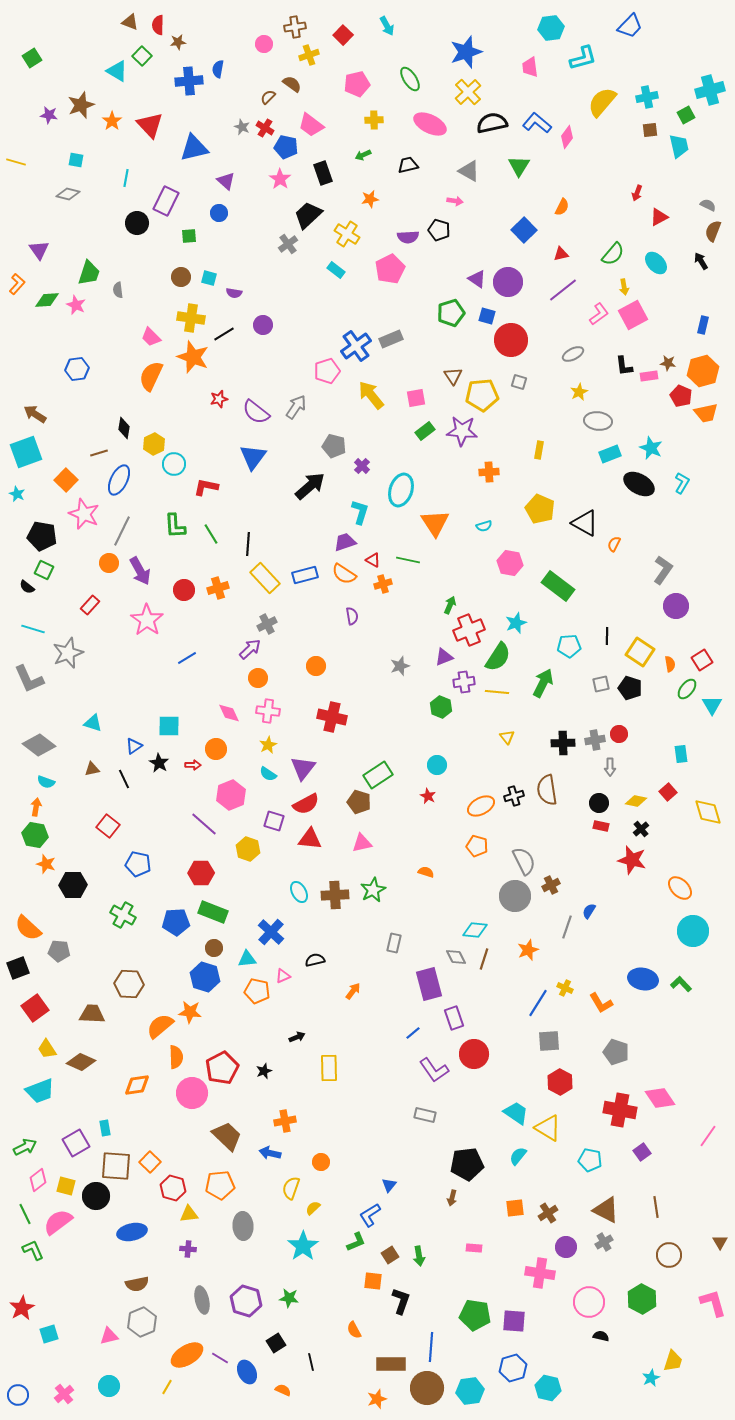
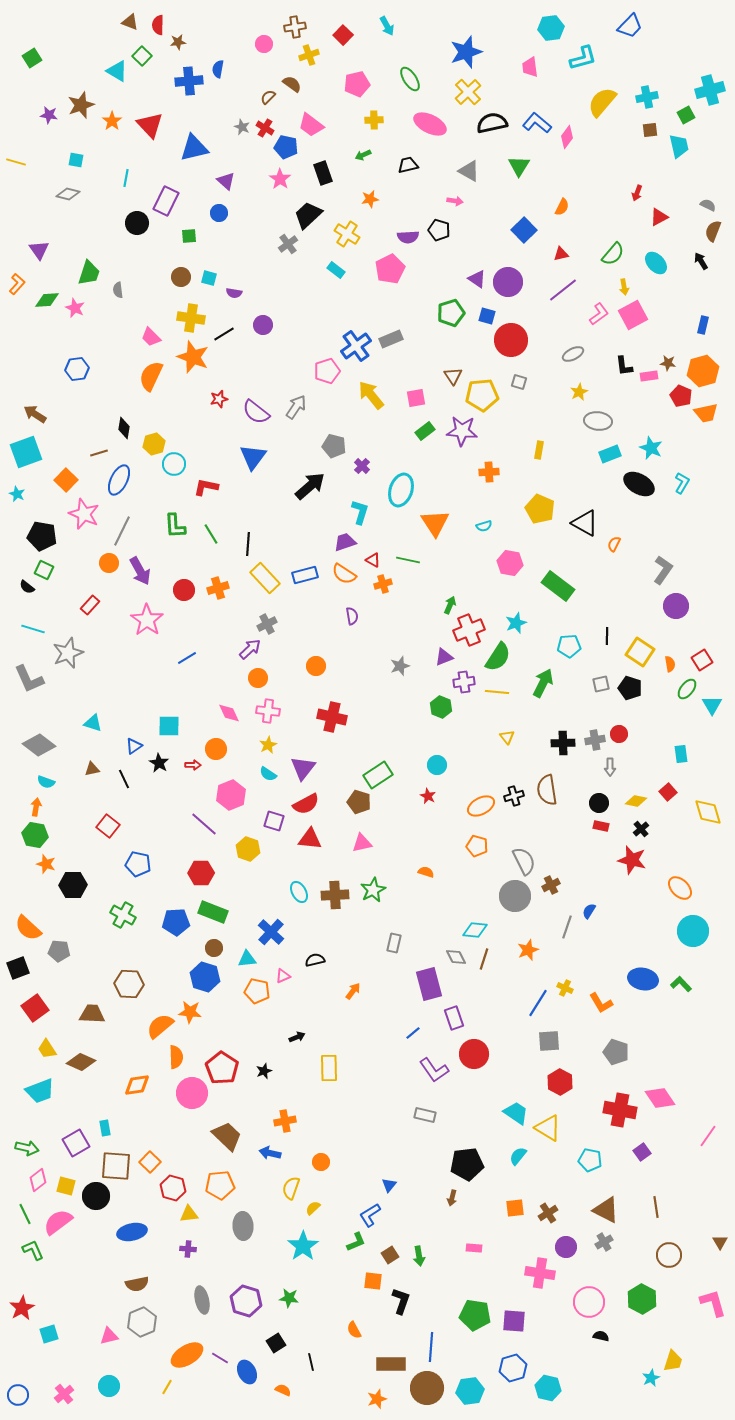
pink star at (76, 305): moved 1 px left, 3 px down
yellow hexagon at (154, 444): rotated 10 degrees clockwise
red pentagon at (222, 1068): rotated 12 degrees counterclockwise
green arrow at (25, 1147): moved 2 px right, 1 px down; rotated 40 degrees clockwise
